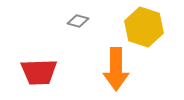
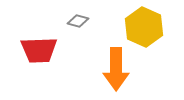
yellow hexagon: rotated 6 degrees clockwise
red trapezoid: moved 22 px up
